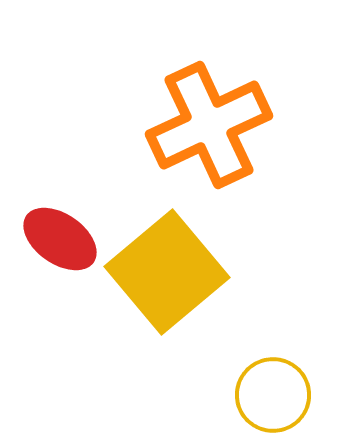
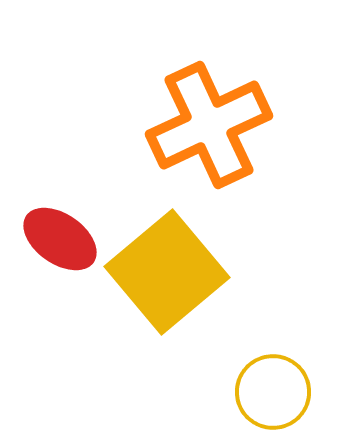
yellow circle: moved 3 px up
